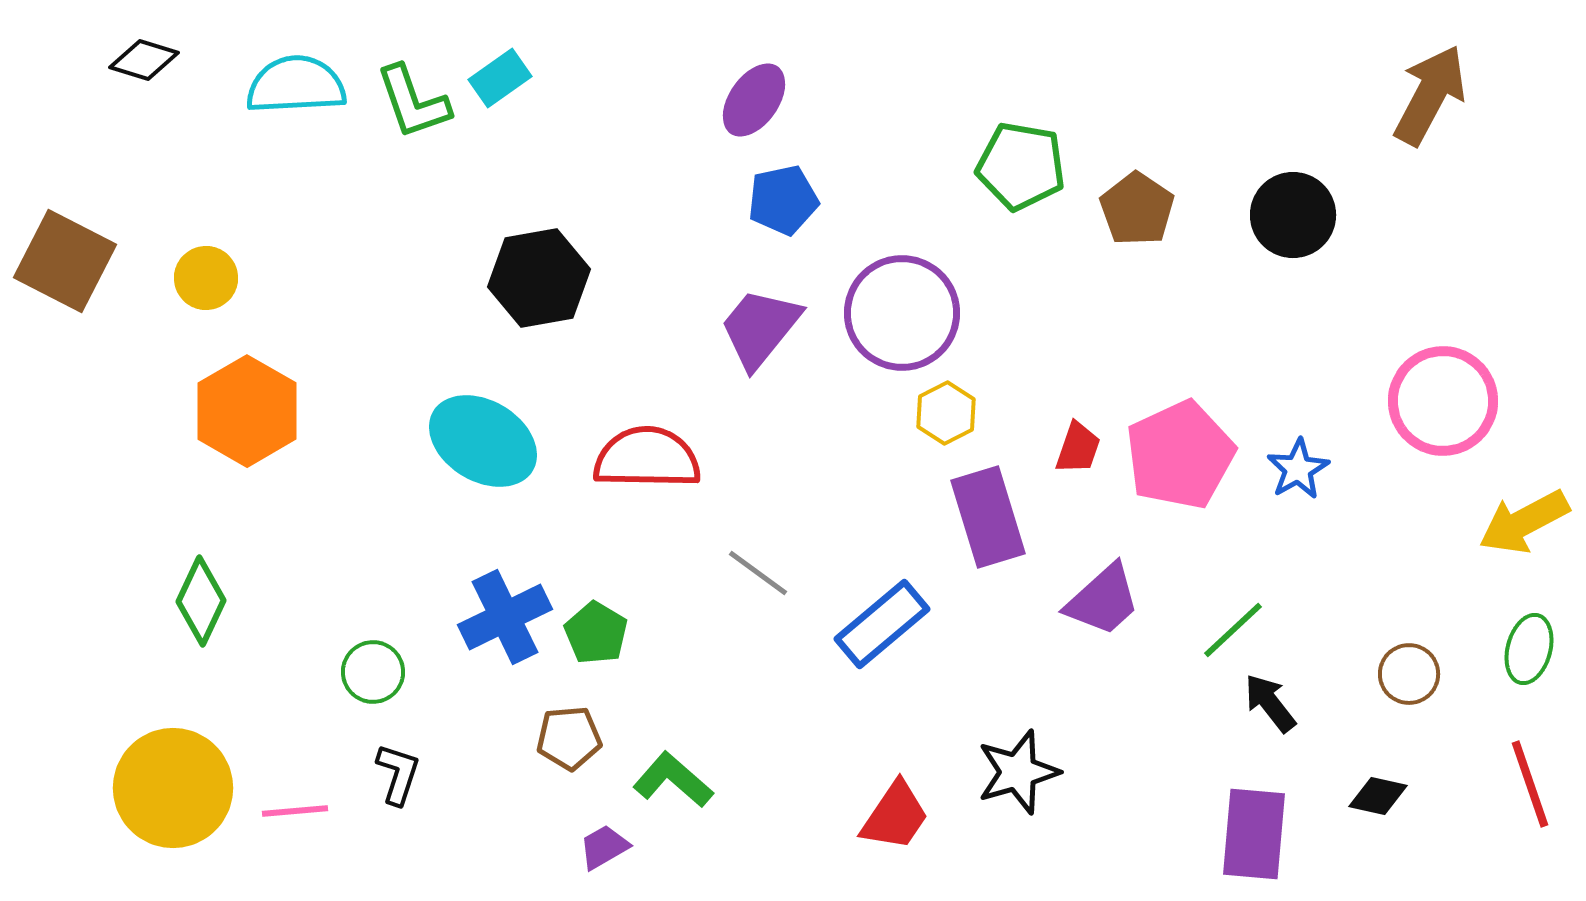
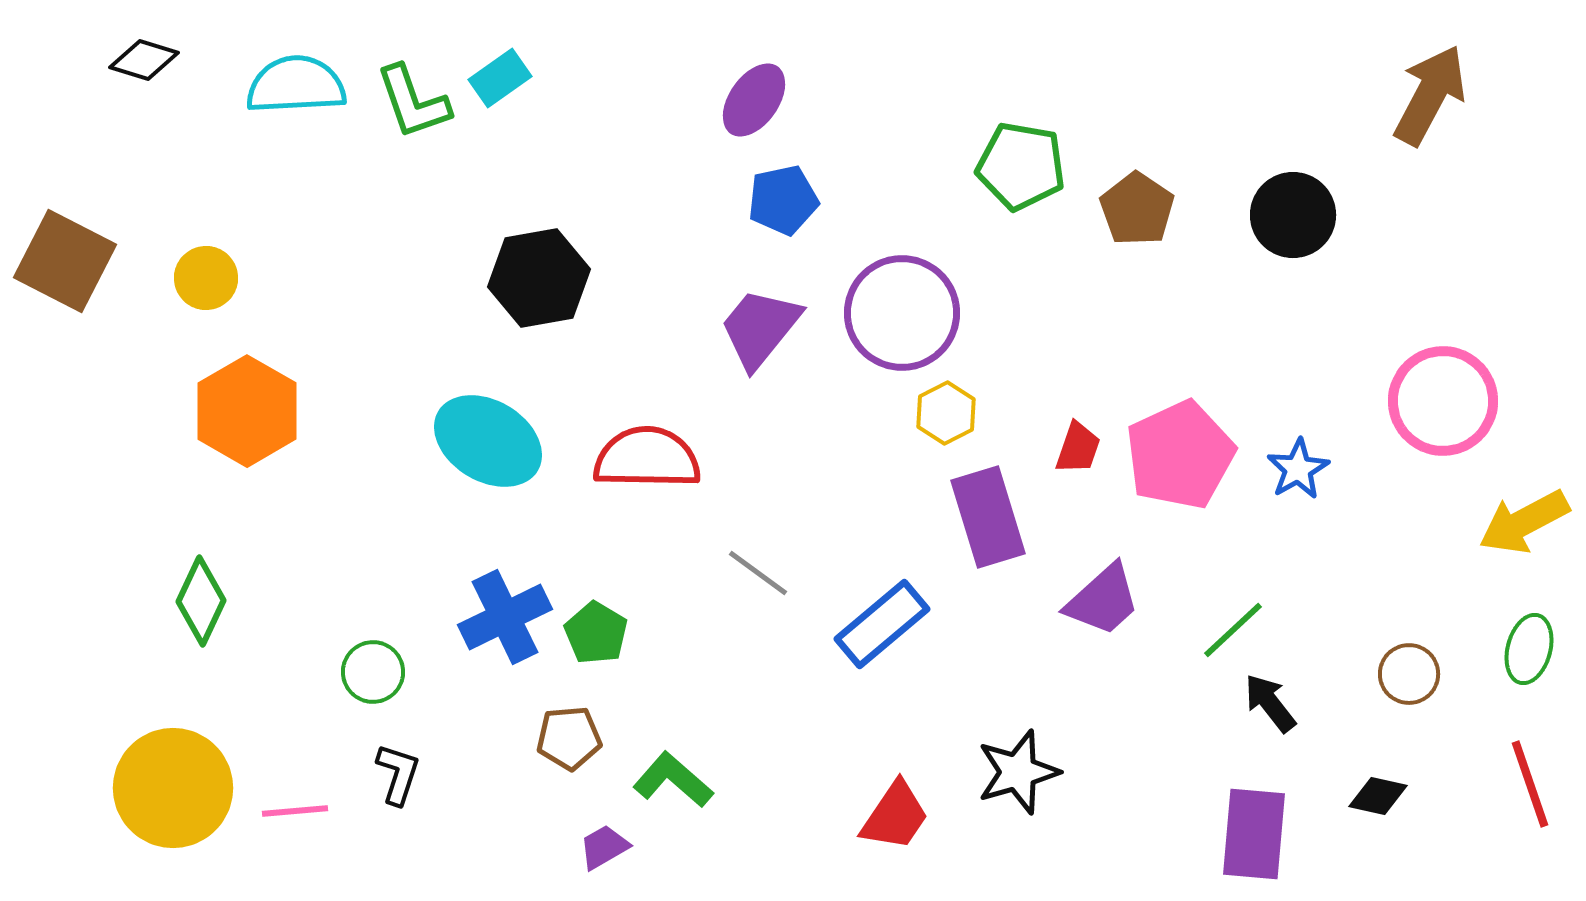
cyan ellipse at (483, 441): moved 5 px right
